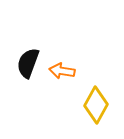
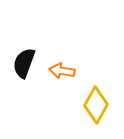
black semicircle: moved 4 px left
